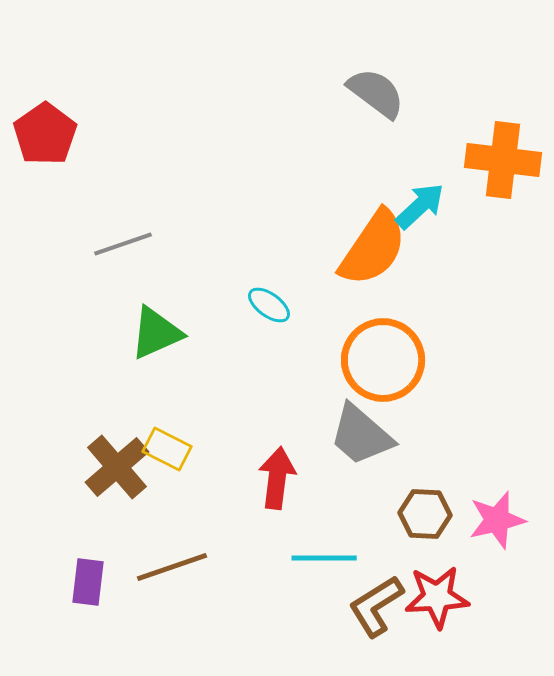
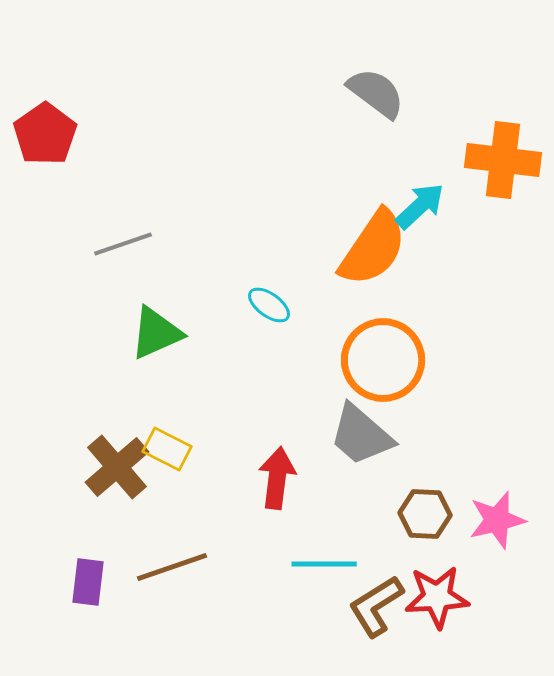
cyan line: moved 6 px down
